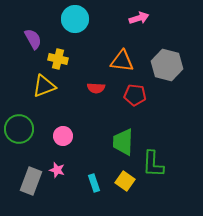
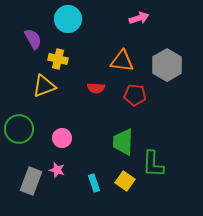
cyan circle: moved 7 px left
gray hexagon: rotated 16 degrees clockwise
pink circle: moved 1 px left, 2 px down
